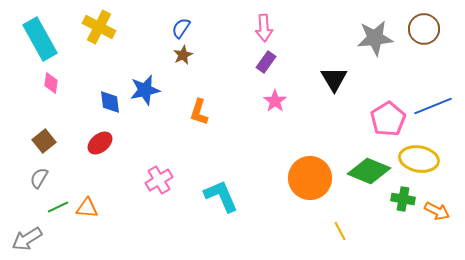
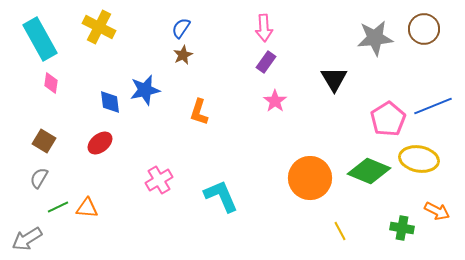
brown square: rotated 20 degrees counterclockwise
green cross: moved 1 px left, 29 px down
